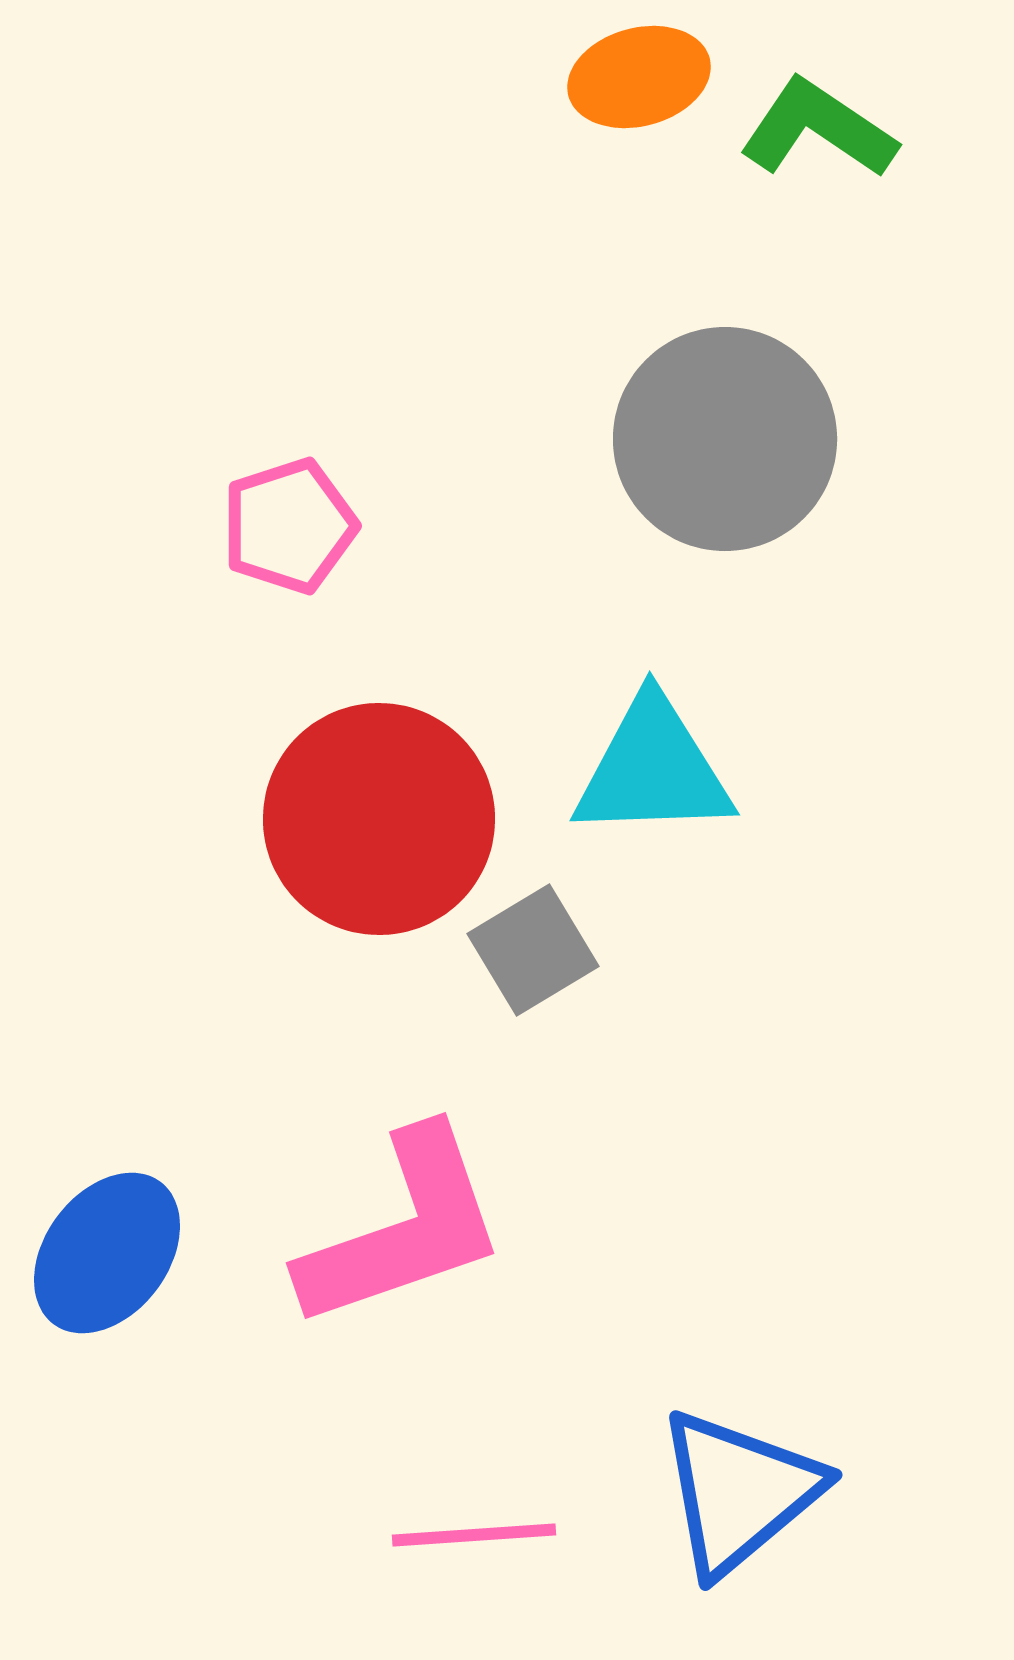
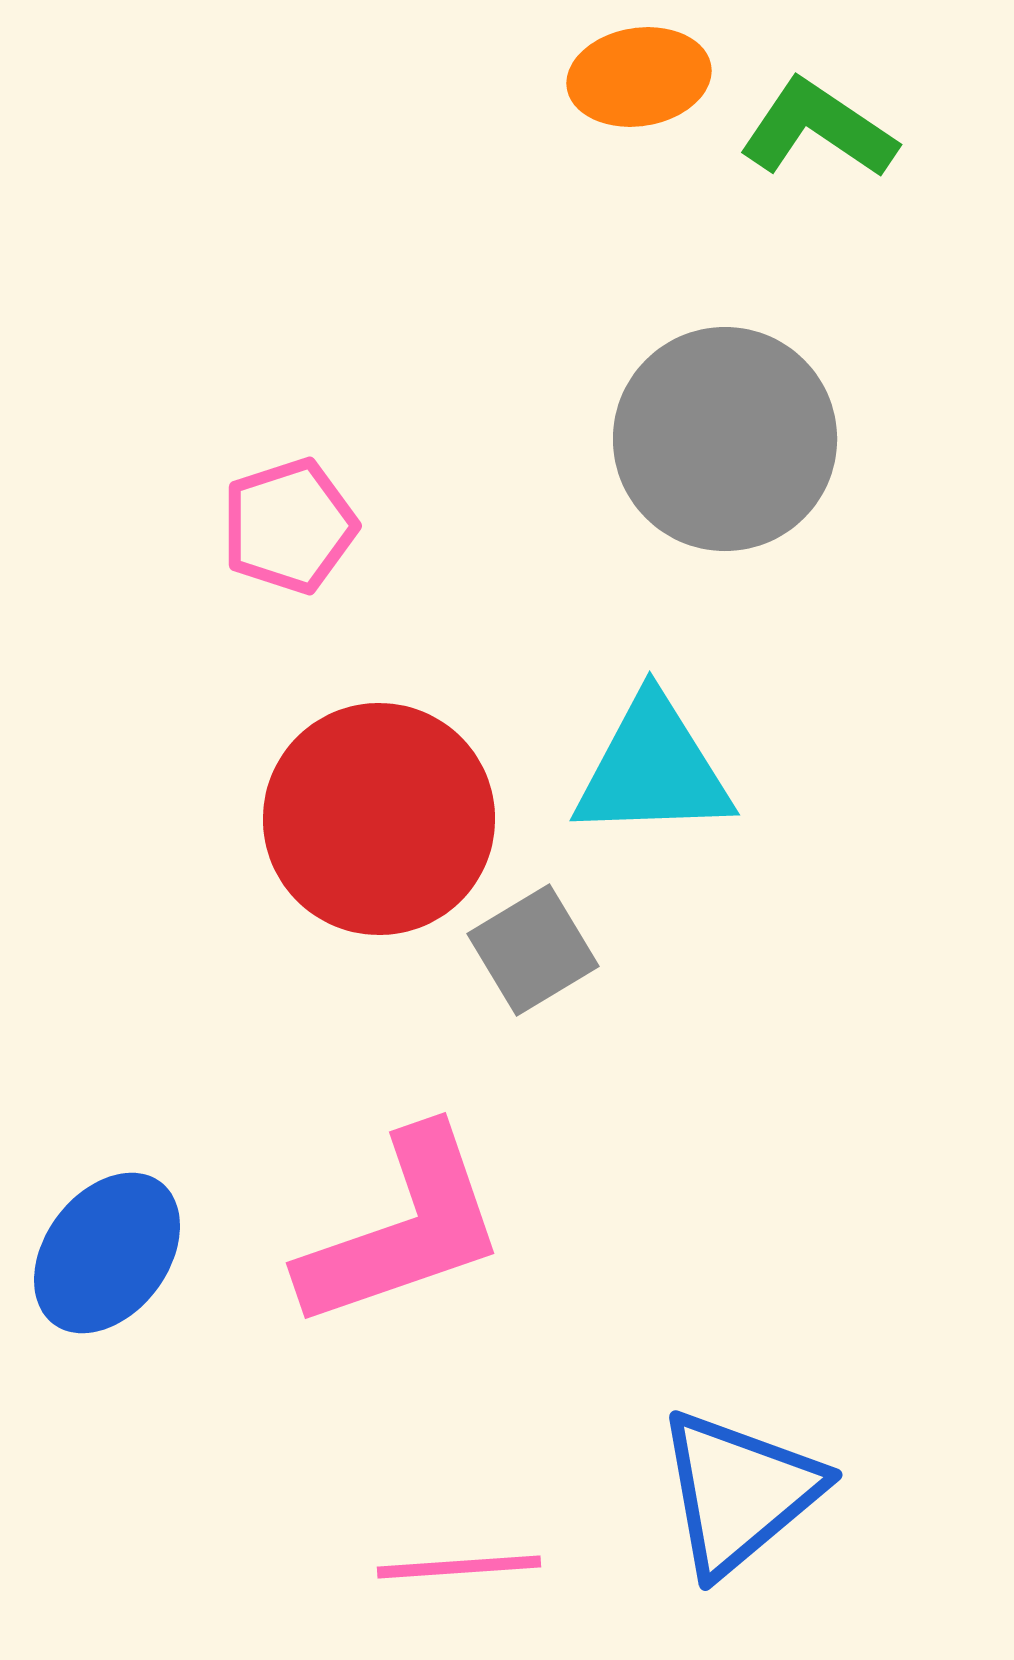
orange ellipse: rotated 6 degrees clockwise
pink line: moved 15 px left, 32 px down
